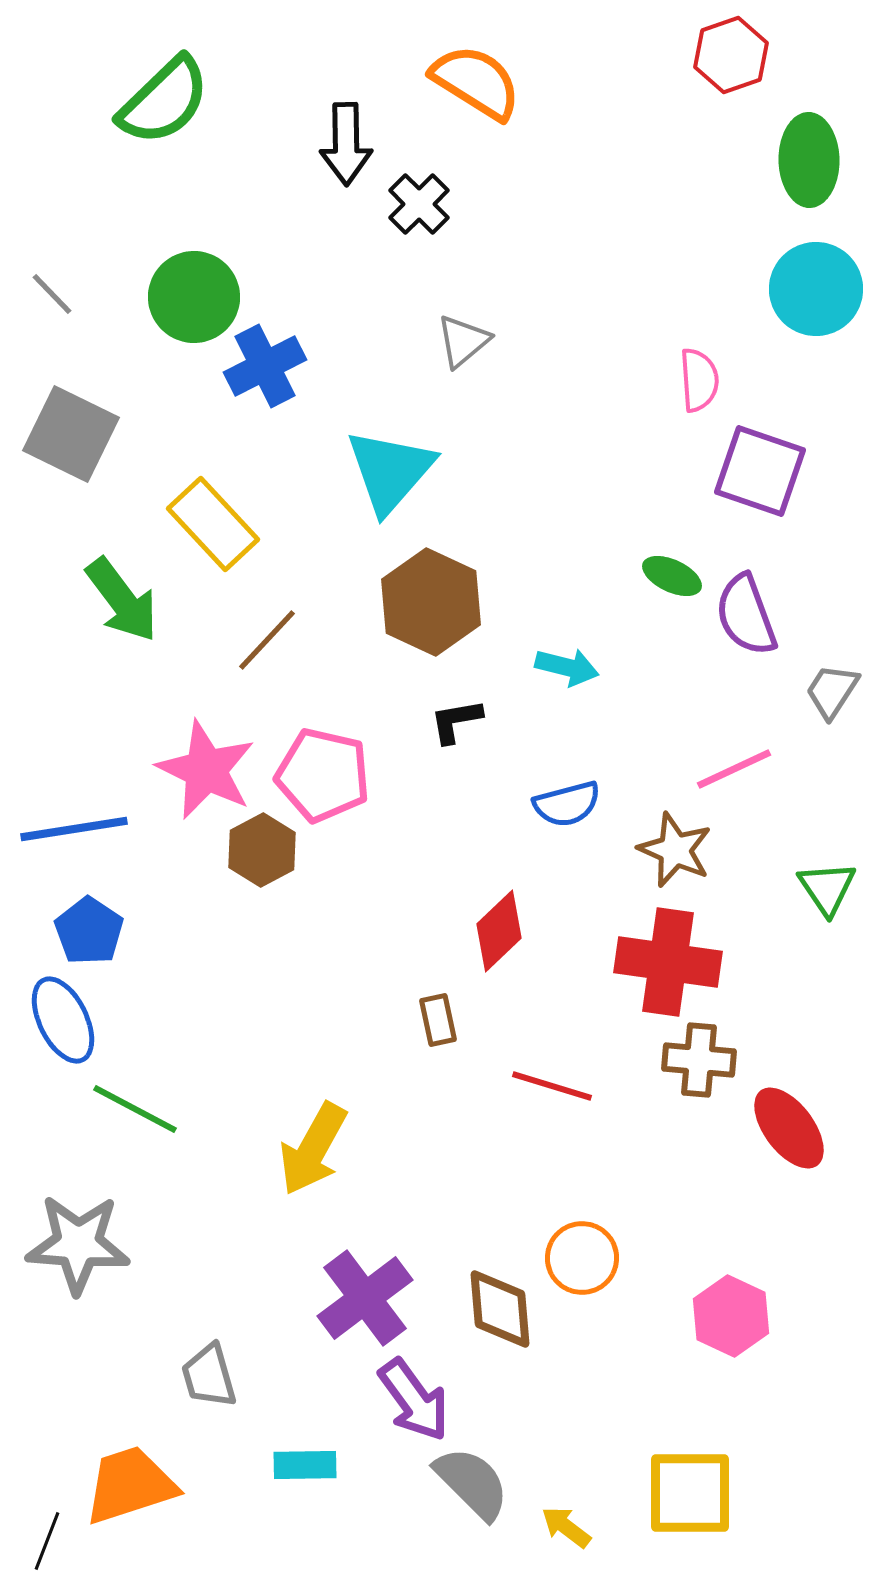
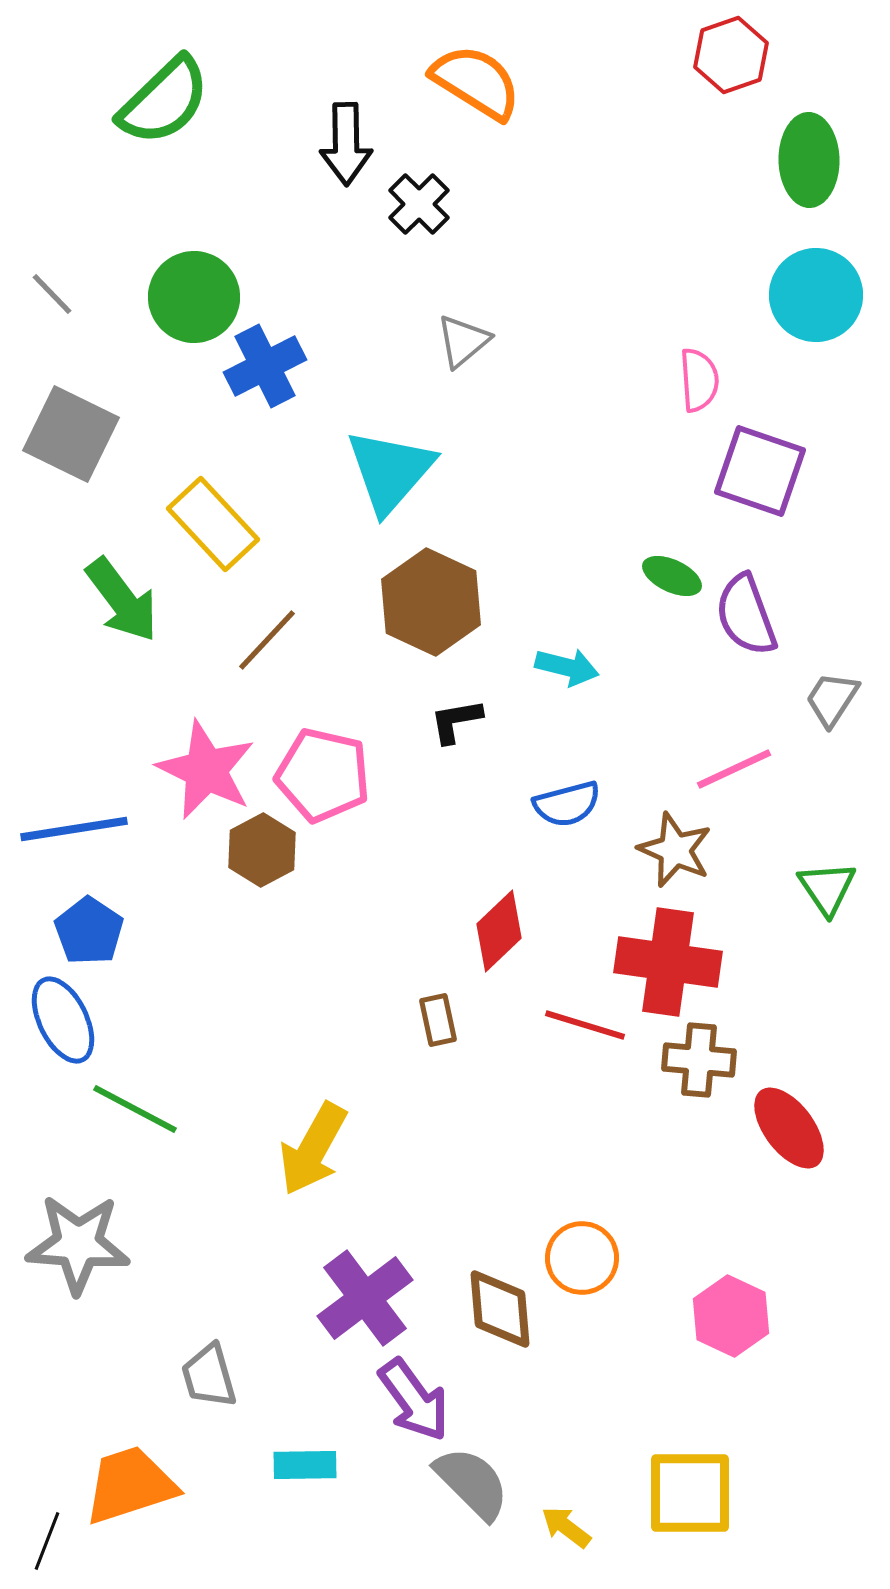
cyan circle at (816, 289): moved 6 px down
gray trapezoid at (832, 691): moved 8 px down
red line at (552, 1086): moved 33 px right, 61 px up
